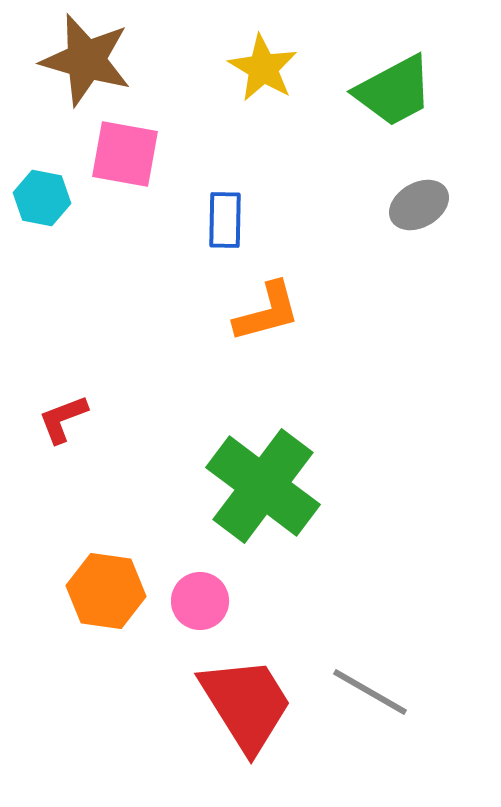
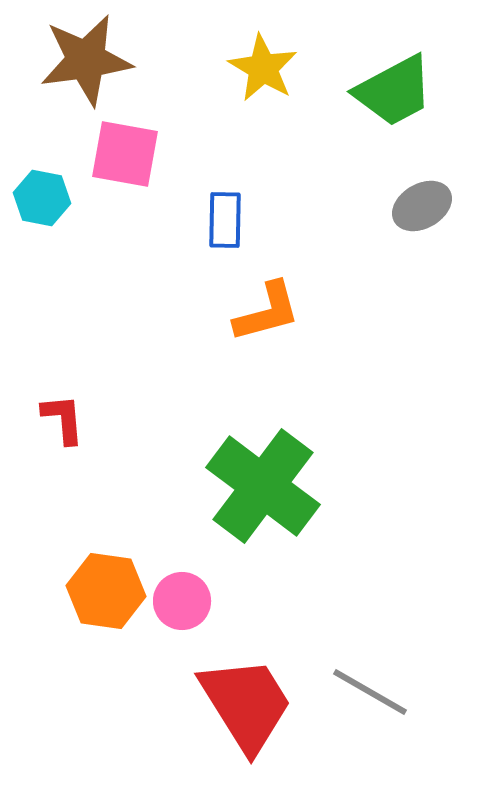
brown star: rotated 24 degrees counterclockwise
gray ellipse: moved 3 px right, 1 px down
red L-shape: rotated 106 degrees clockwise
pink circle: moved 18 px left
